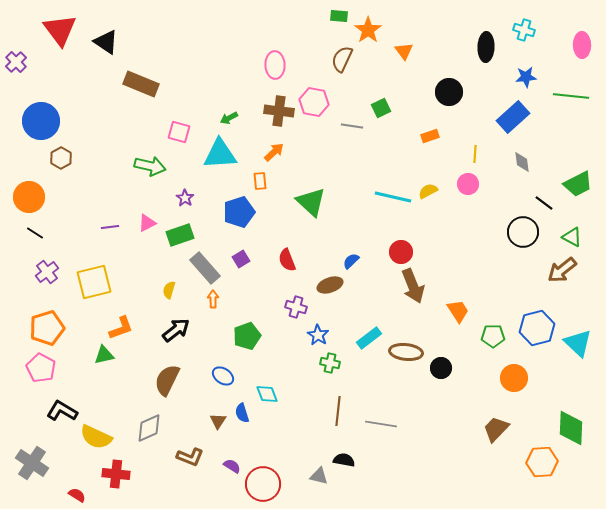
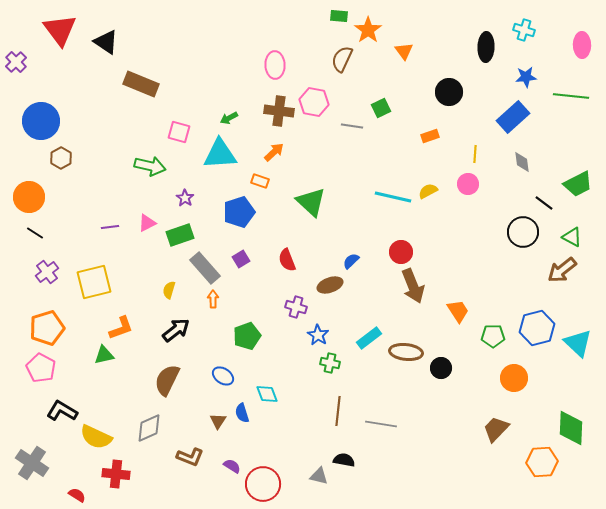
orange rectangle at (260, 181): rotated 66 degrees counterclockwise
